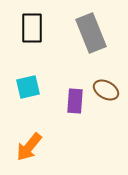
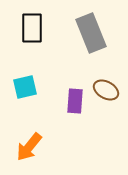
cyan square: moved 3 px left
